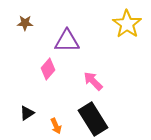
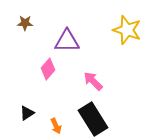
yellow star: moved 6 px down; rotated 16 degrees counterclockwise
